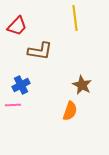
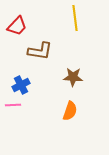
brown star: moved 9 px left, 8 px up; rotated 24 degrees counterclockwise
